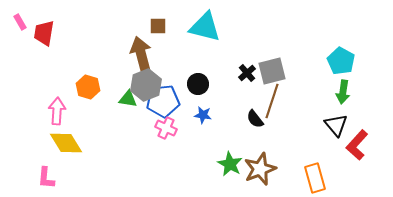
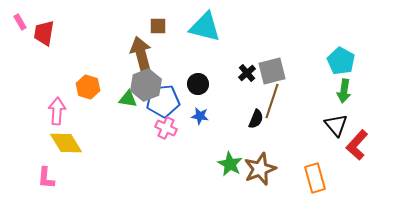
green arrow: moved 1 px right, 1 px up
blue star: moved 3 px left, 1 px down
black semicircle: moved 1 px right; rotated 120 degrees counterclockwise
